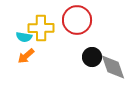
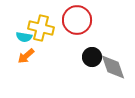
yellow cross: rotated 15 degrees clockwise
